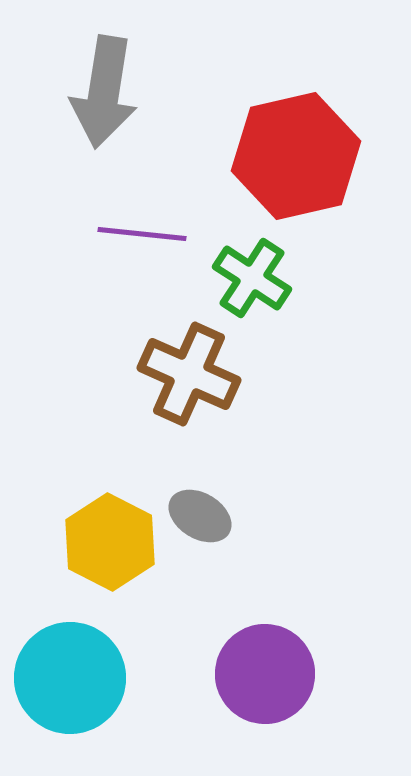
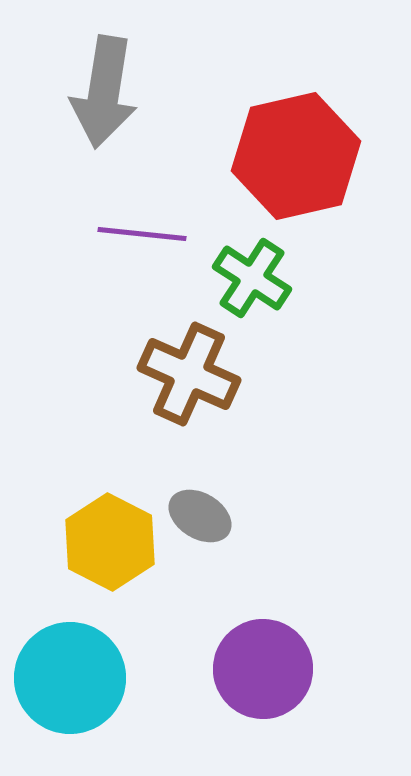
purple circle: moved 2 px left, 5 px up
